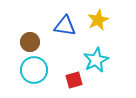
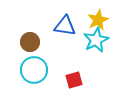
cyan star: moved 20 px up
